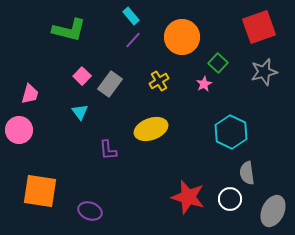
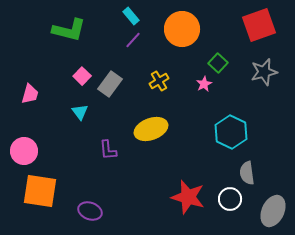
red square: moved 2 px up
orange circle: moved 8 px up
pink circle: moved 5 px right, 21 px down
